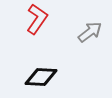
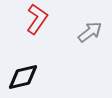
black diamond: moved 18 px left; rotated 16 degrees counterclockwise
